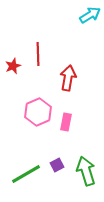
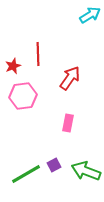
red arrow: moved 2 px right; rotated 25 degrees clockwise
pink hexagon: moved 15 px left, 16 px up; rotated 16 degrees clockwise
pink rectangle: moved 2 px right, 1 px down
purple square: moved 3 px left
green arrow: rotated 52 degrees counterclockwise
